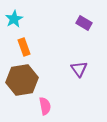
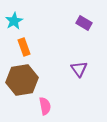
cyan star: moved 2 px down
